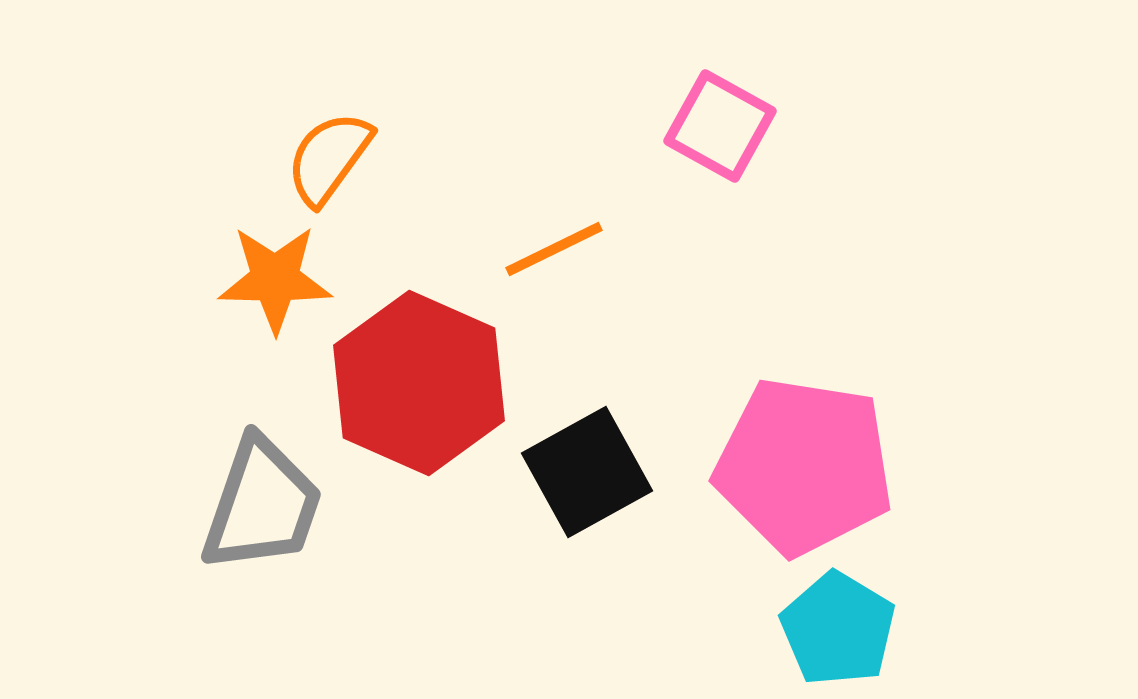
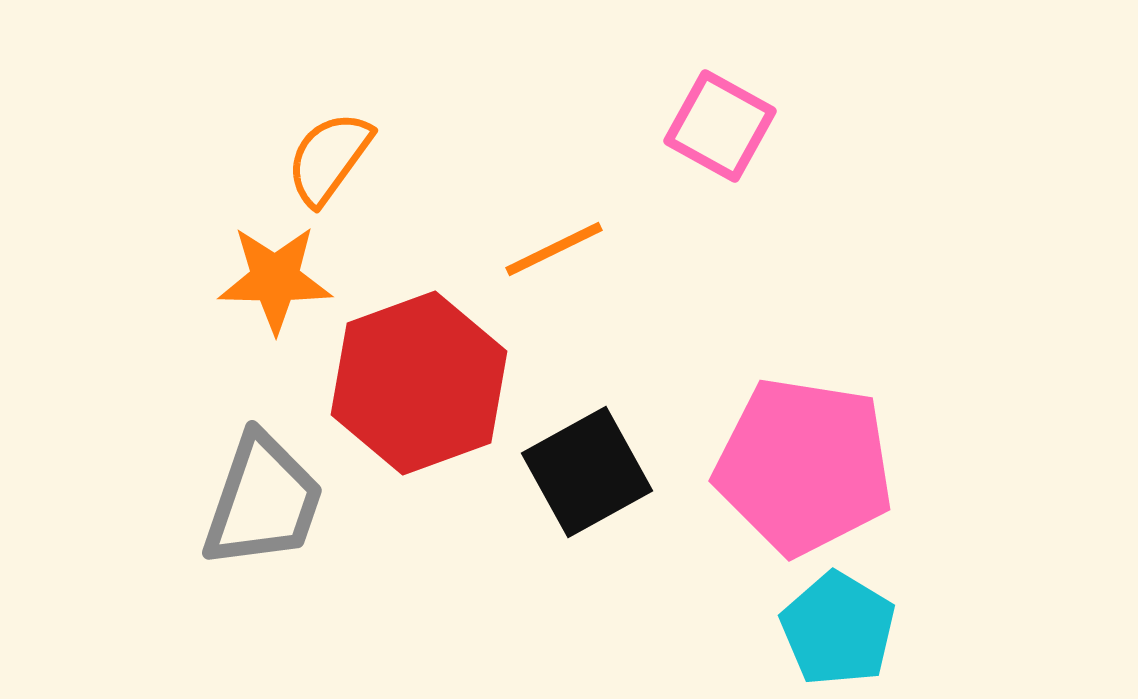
red hexagon: rotated 16 degrees clockwise
gray trapezoid: moved 1 px right, 4 px up
